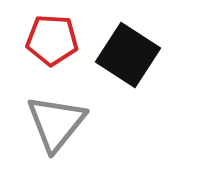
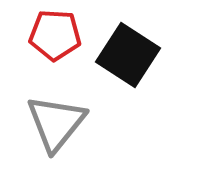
red pentagon: moved 3 px right, 5 px up
